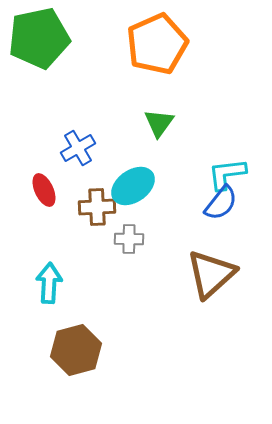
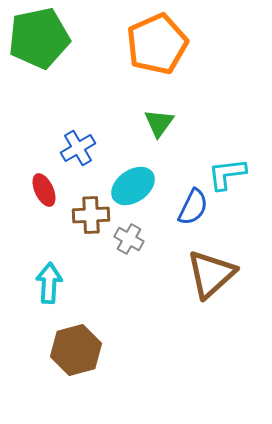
blue semicircle: moved 28 px left, 4 px down; rotated 12 degrees counterclockwise
brown cross: moved 6 px left, 8 px down
gray cross: rotated 28 degrees clockwise
